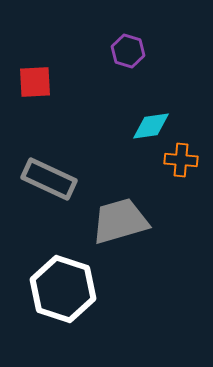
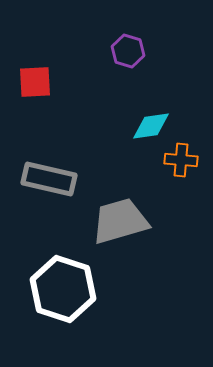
gray rectangle: rotated 12 degrees counterclockwise
